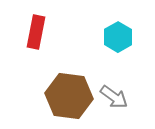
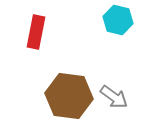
cyan hexagon: moved 17 px up; rotated 16 degrees counterclockwise
